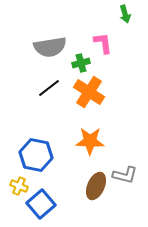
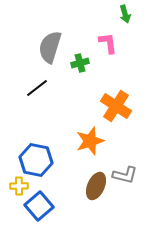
pink L-shape: moved 5 px right
gray semicircle: rotated 116 degrees clockwise
green cross: moved 1 px left
black line: moved 12 px left
orange cross: moved 27 px right, 14 px down
orange star: rotated 20 degrees counterclockwise
blue hexagon: moved 5 px down
yellow cross: rotated 24 degrees counterclockwise
blue square: moved 2 px left, 2 px down
